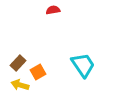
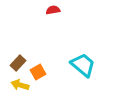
cyan trapezoid: rotated 16 degrees counterclockwise
